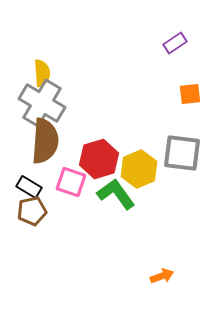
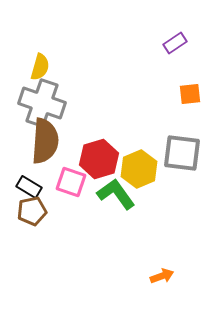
yellow semicircle: moved 2 px left, 6 px up; rotated 20 degrees clockwise
gray cross: rotated 12 degrees counterclockwise
